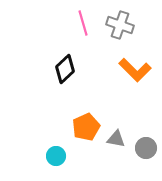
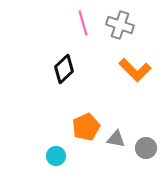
black diamond: moved 1 px left
